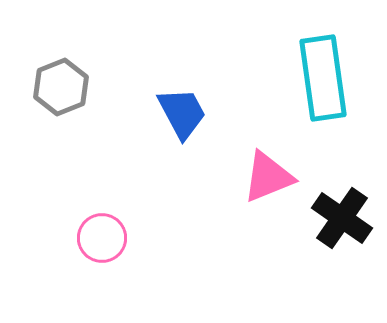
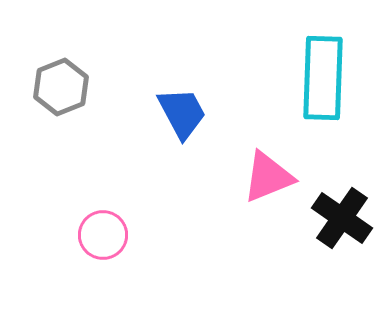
cyan rectangle: rotated 10 degrees clockwise
pink circle: moved 1 px right, 3 px up
